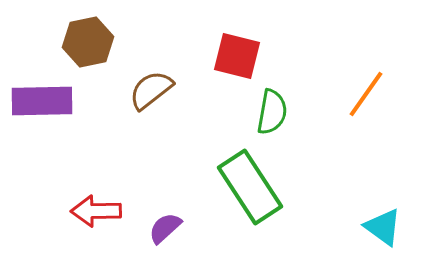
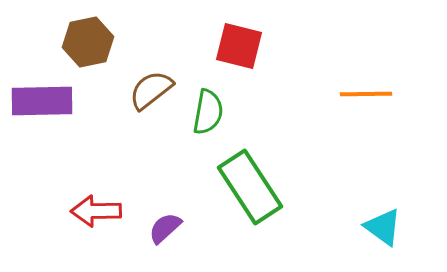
red square: moved 2 px right, 10 px up
orange line: rotated 54 degrees clockwise
green semicircle: moved 64 px left
